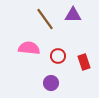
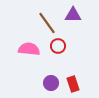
brown line: moved 2 px right, 4 px down
pink semicircle: moved 1 px down
red circle: moved 10 px up
red rectangle: moved 11 px left, 22 px down
